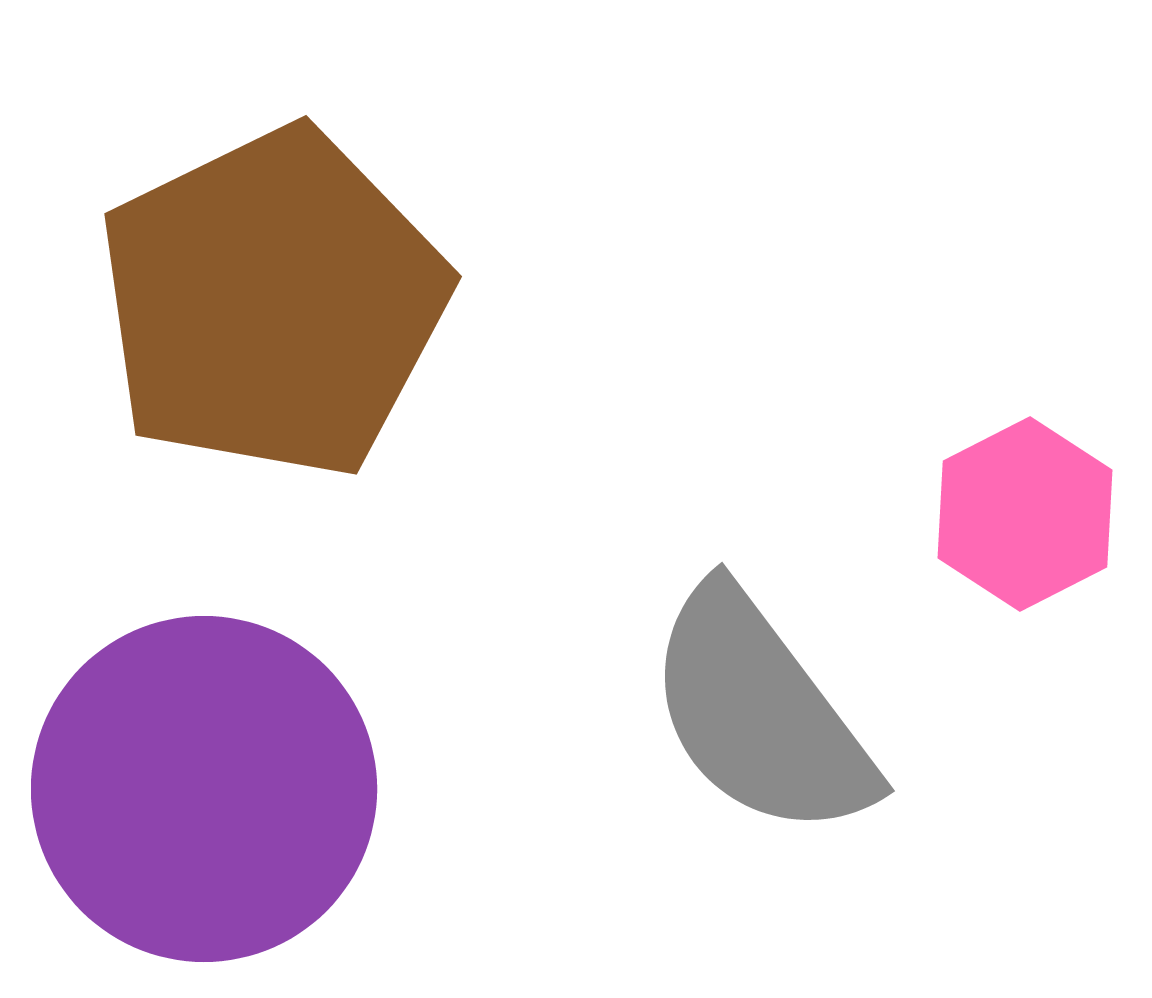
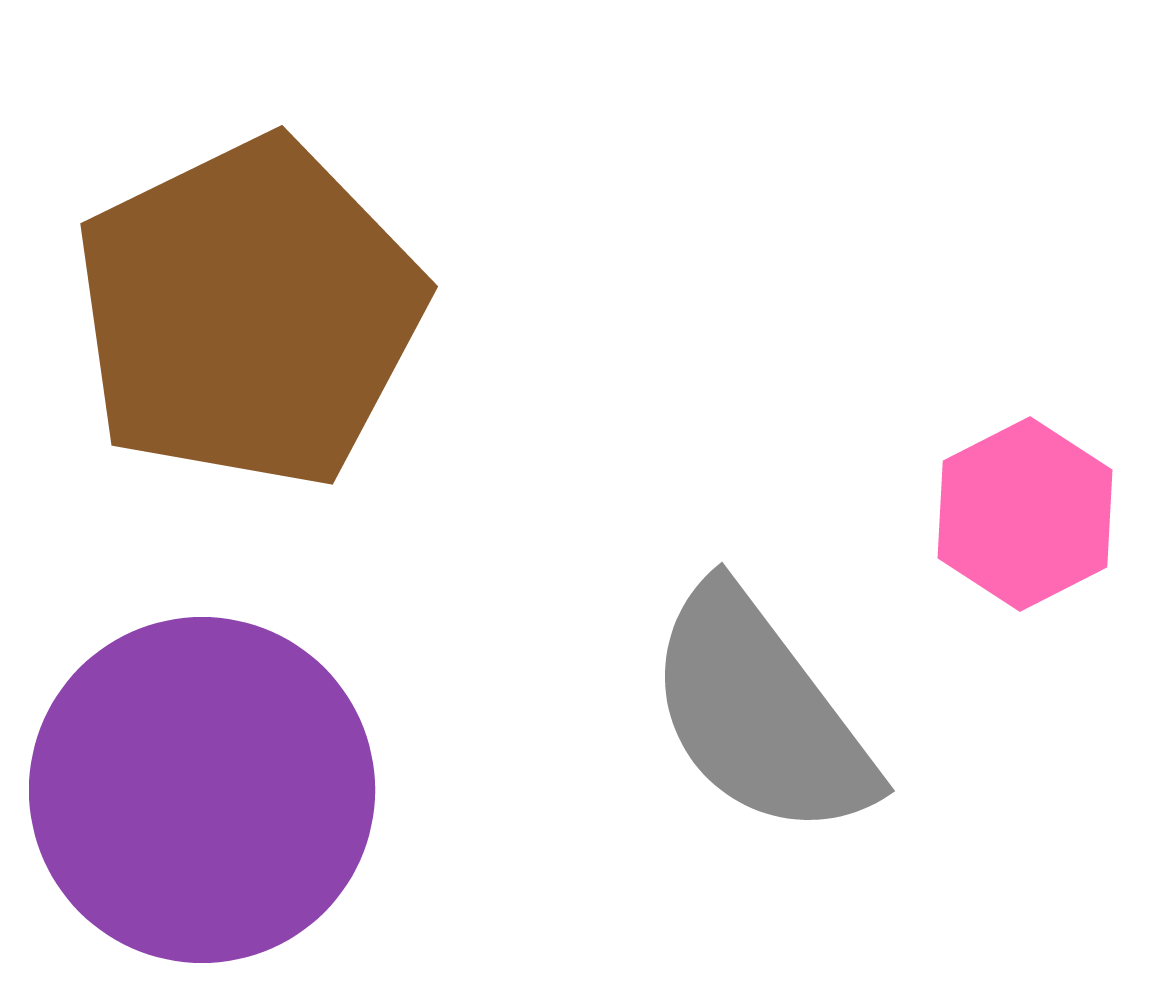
brown pentagon: moved 24 px left, 10 px down
purple circle: moved 2 px left, 1 px down
